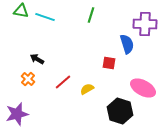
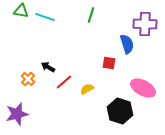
black arrow: moved 11 px right, 8 px down
red line: moved 1 px right
